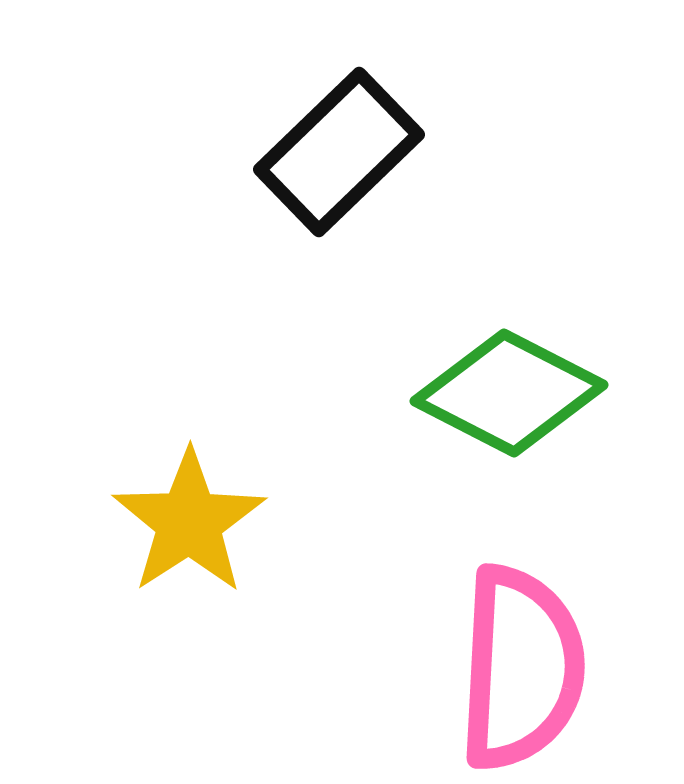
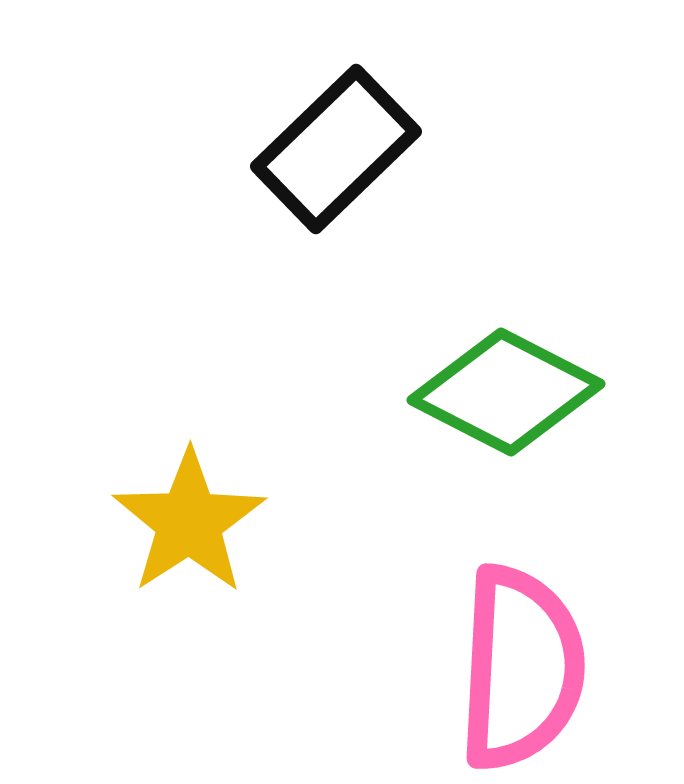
black rectangle: moved 3 px left, 3 px up
green diamond: moved 3 px left, 1 px up
